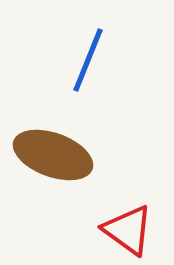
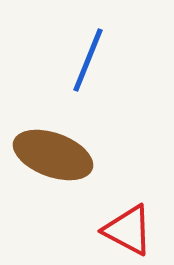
red triangle: rotated 8 degrees counterclockwise
